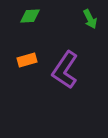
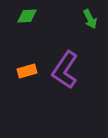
green diamond: moved 3 px left
orange rectangle: moved 11 px down
